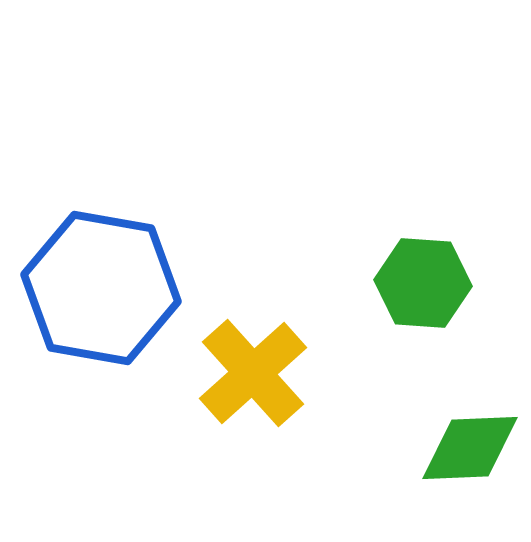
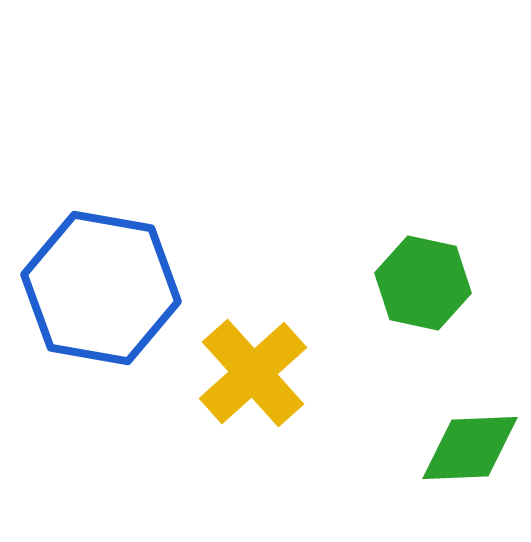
green hexagon: rotated 8 degrees clockwise
